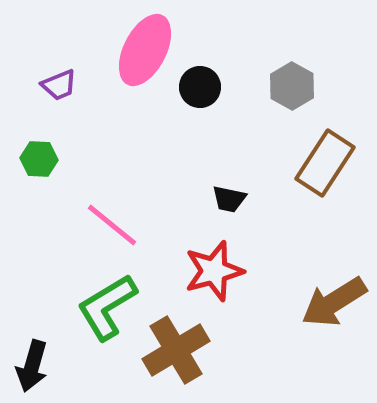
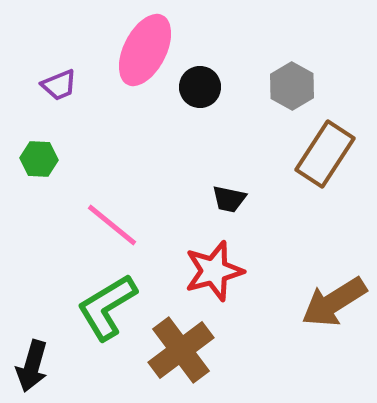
brown rectangle: moved 9 px up
brown cross: moved 5 px right; rotated 6 degrees counterclockwise
